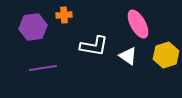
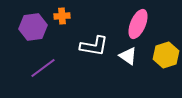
orange cross: moved 2 px left, 1 px down
pink ellipse: rotated 52 degrees clockwise
purple line: rotated 28 degrees counterclockwise
